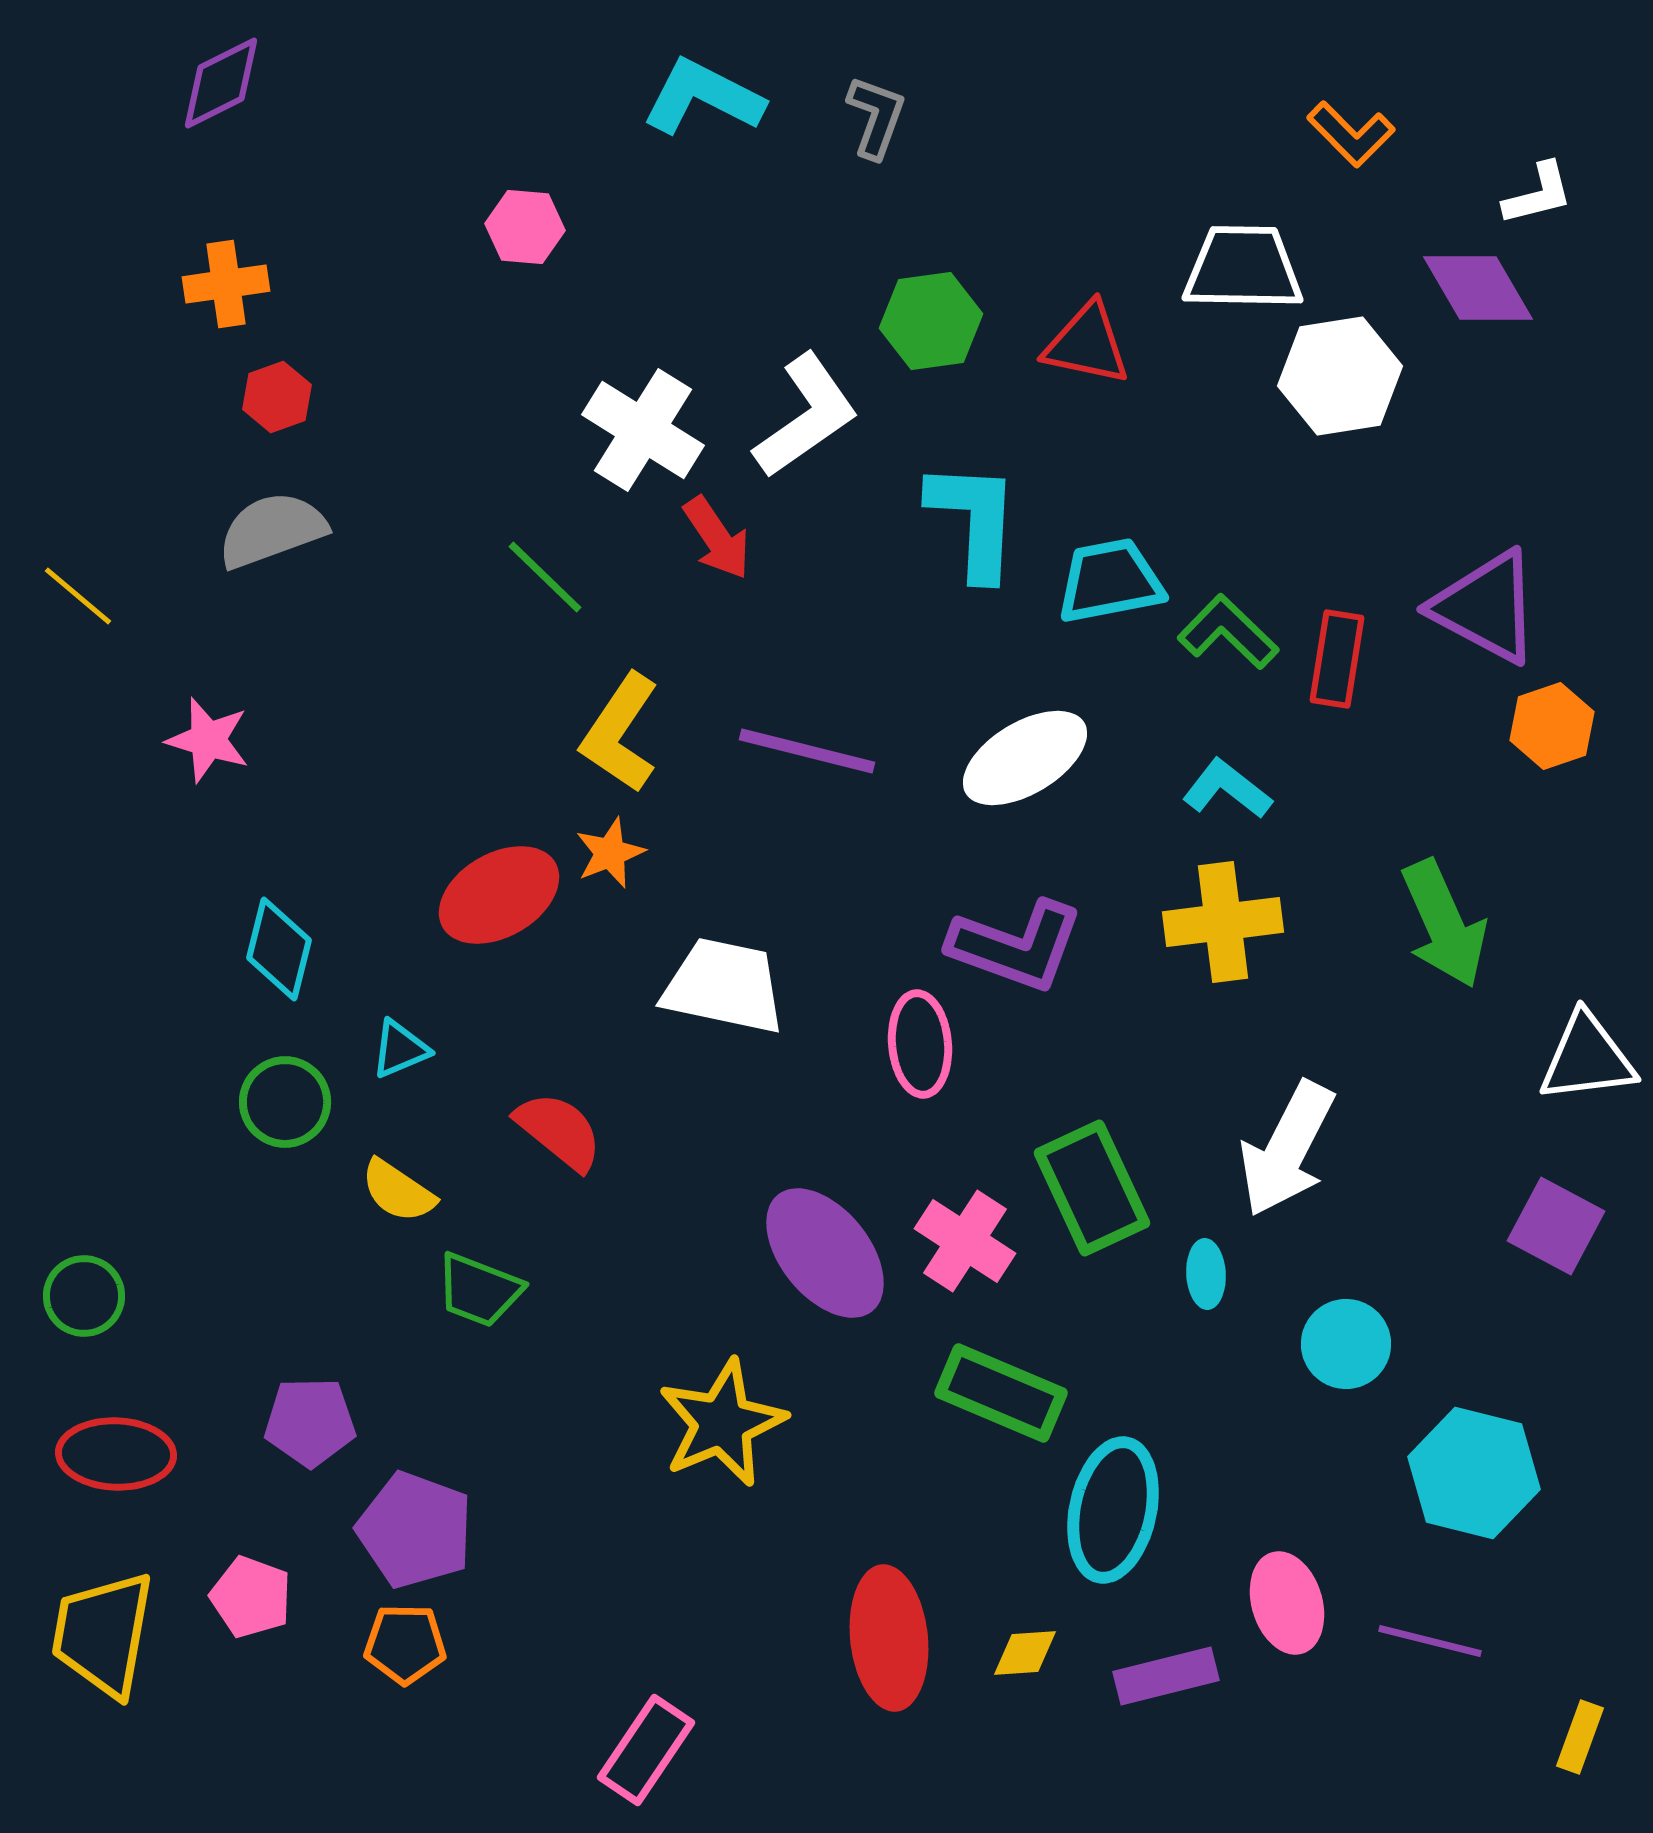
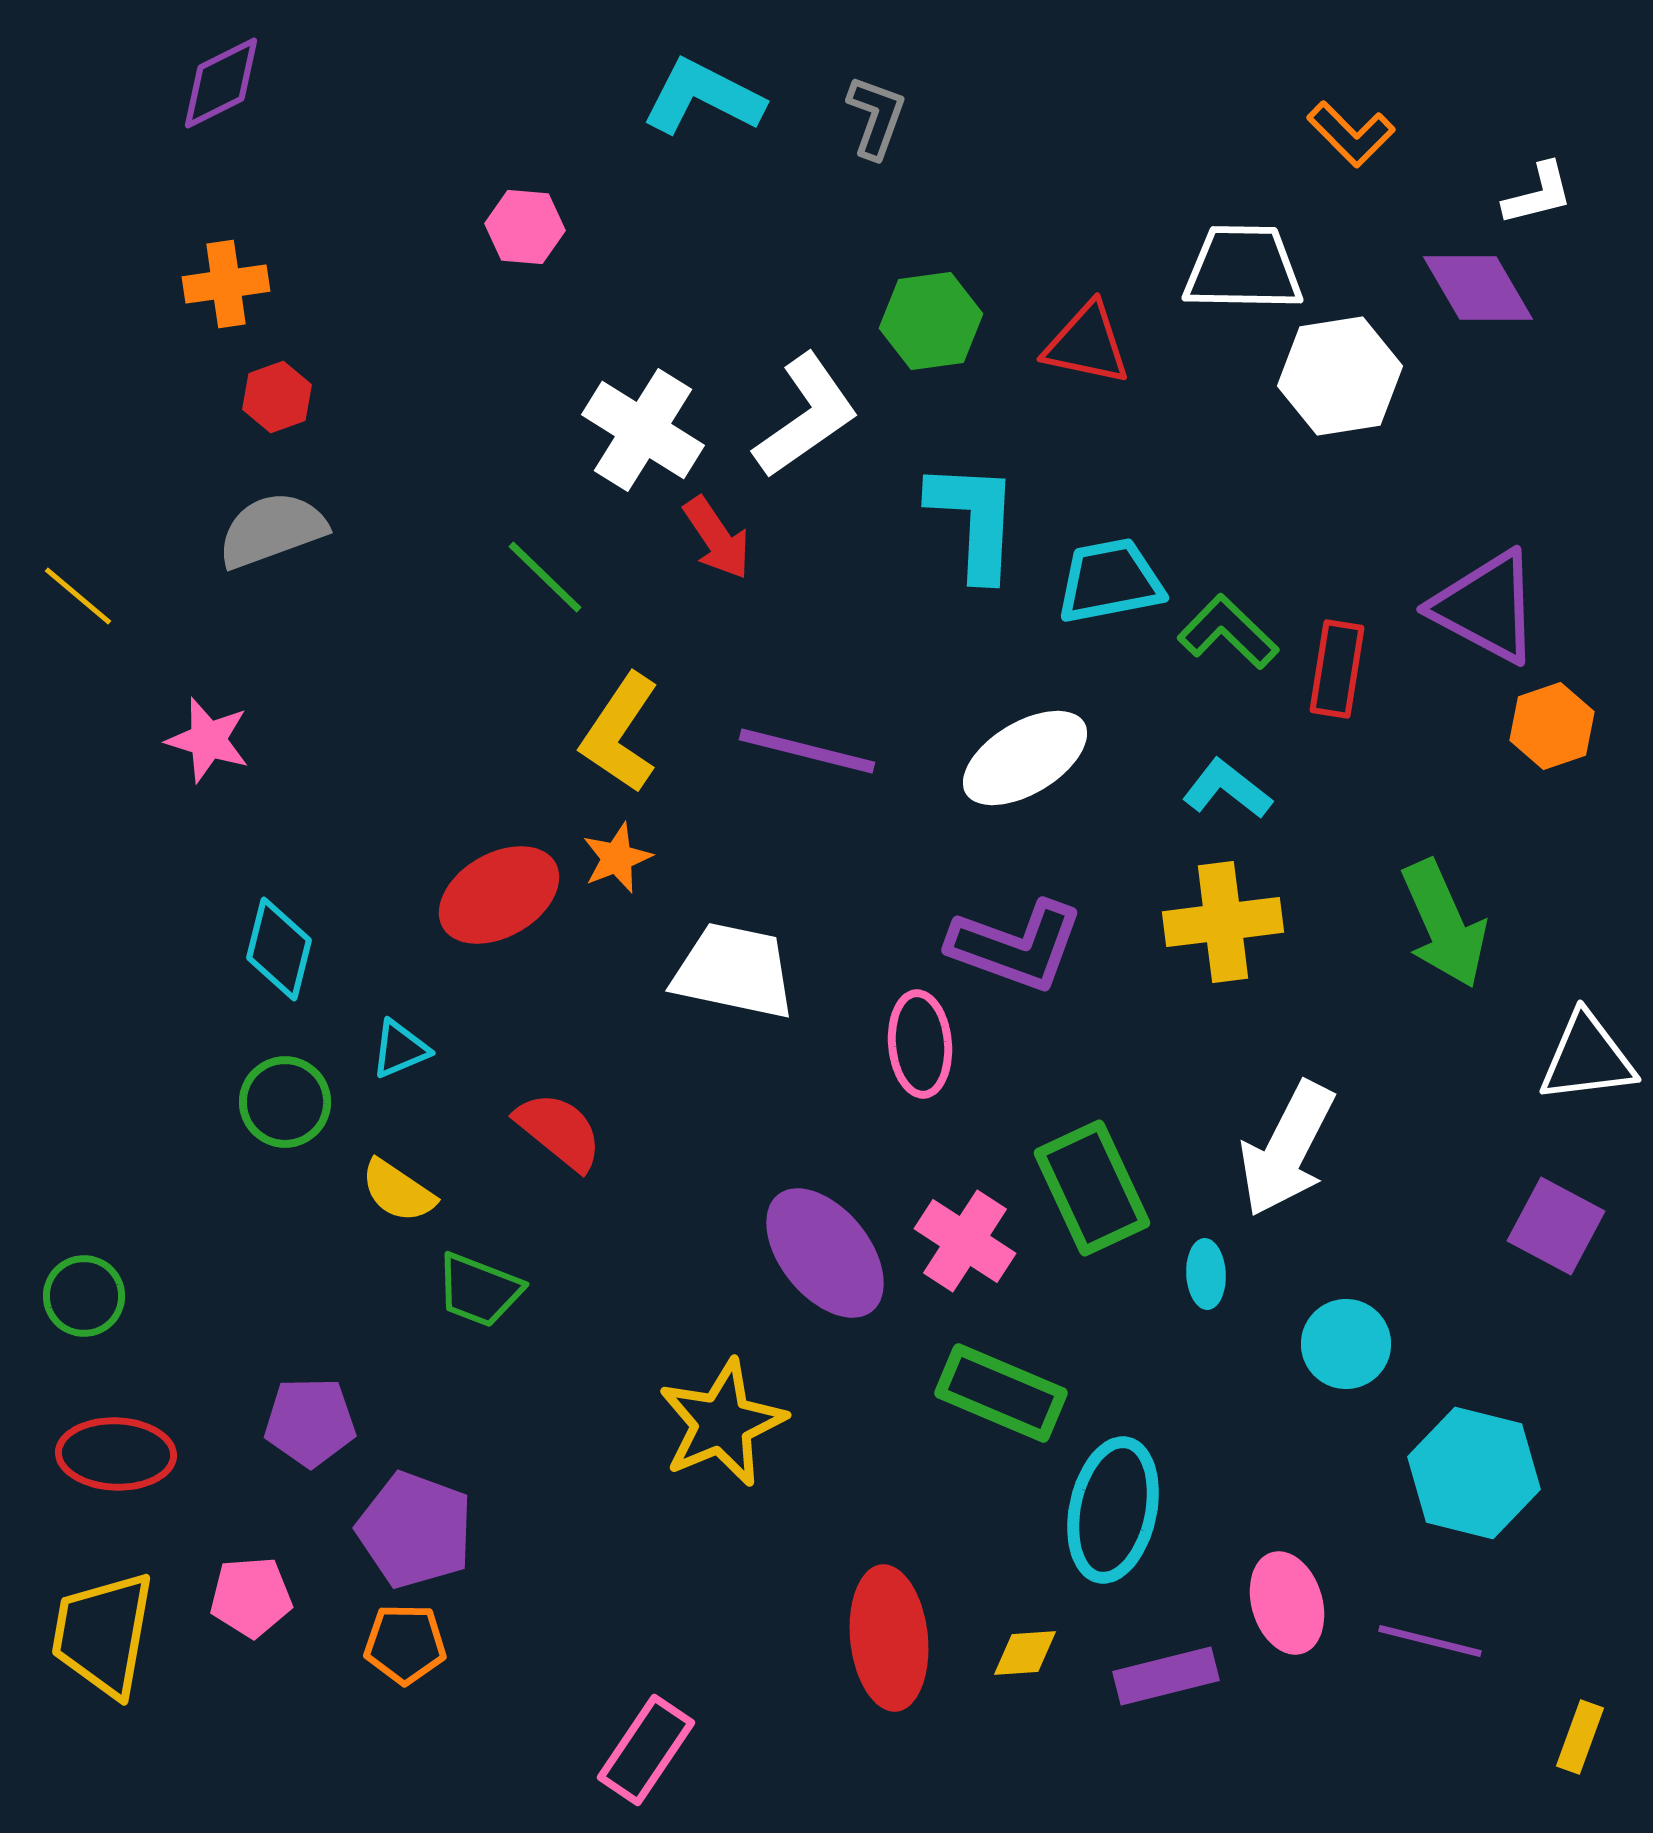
red rectangle at (1337, 659): moved 10 px down
orange star at (610, 853): moved 7 px right, 5 px down
white trapezoid at (724, 986): moved 10 px right, 15 px up
pink pentagon at (251, 1597): rotated 24 degrees counterclockwise
